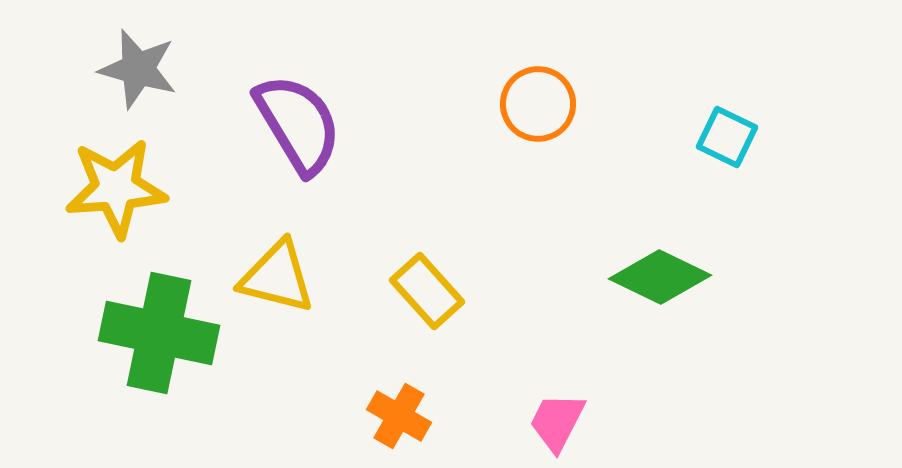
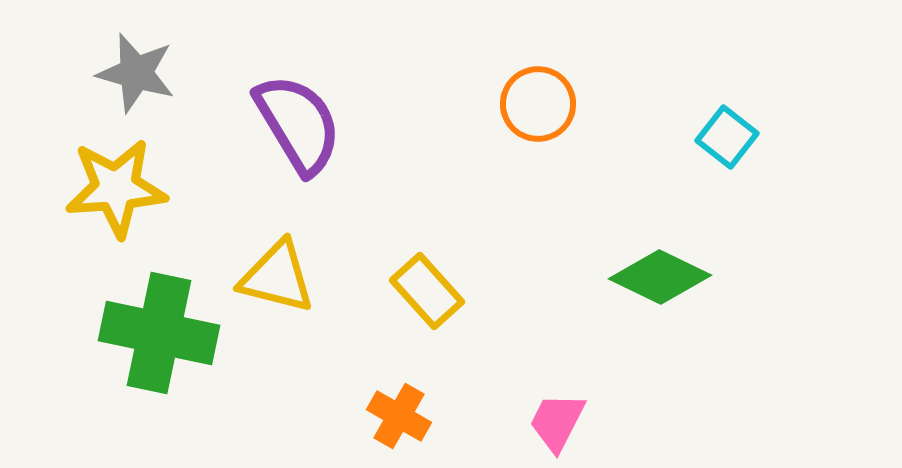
gray star: moved 2 px left, 4 px down
cyan square: rotated 12 degrees clockwise
